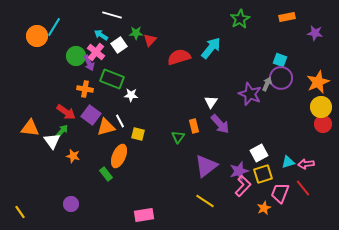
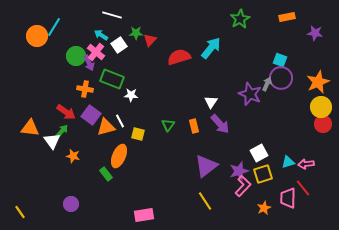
green triangle at (178, 137): moved 10 px left, 12 px up
pink trapezoid at (280, 193): moved 8 px right, 5 px down; rotated 20 degrees counterclockwise
yellow line at (205, 201): rotated 24 degrees clockwise
